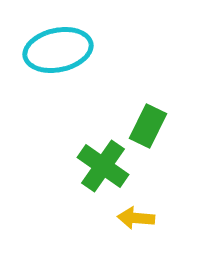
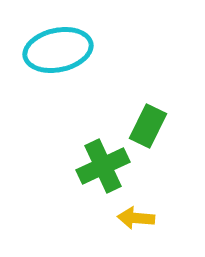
green cross: rotated 30 degrees clockwise
